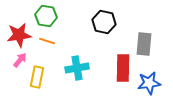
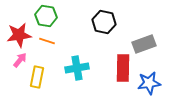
gray rectangle: rotated 65 degrees clockwise
